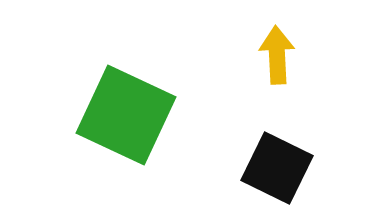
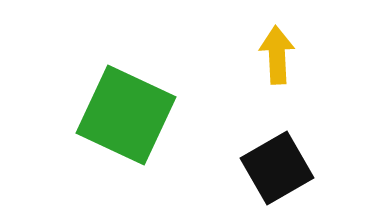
black square: rotated 34 degrees clockwise
